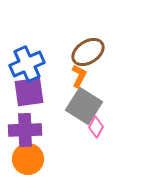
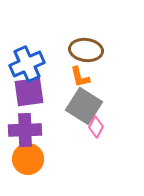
brown ellipse: moved 2 px left, 2 px up; rotated 40 degrees clockwise
orange L-shape: moved 1 px right, 1 px down; rotated 140 degrees clockwise
